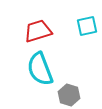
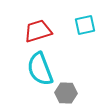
cyan square: moved 2 px left, 1 px up
gray hexagon: moved 3 px left, 2 px up; rotated 15 degrees counterclockwise
